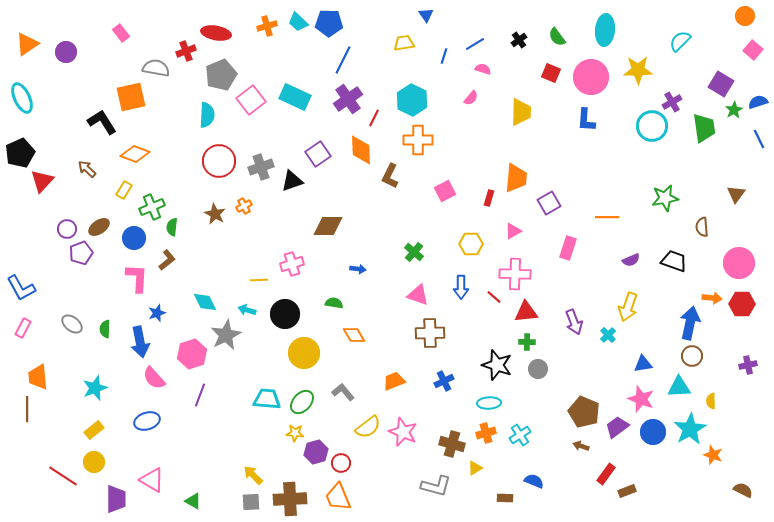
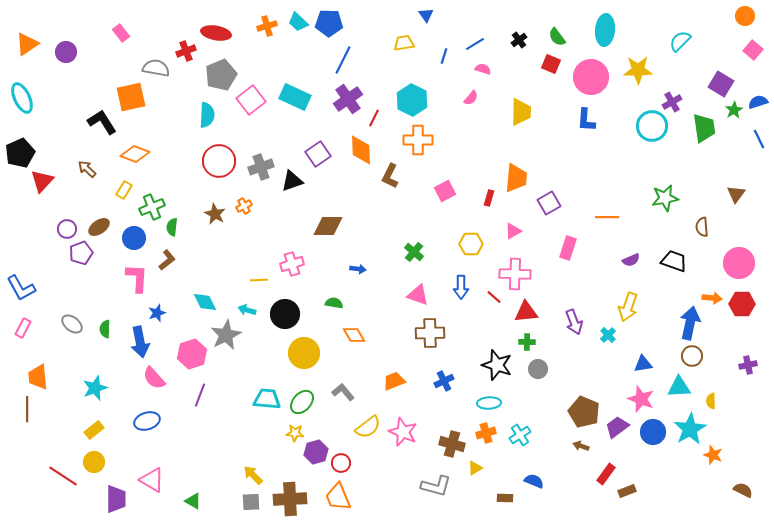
red square at (551, 73): moved 9 px up
